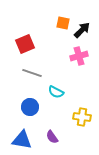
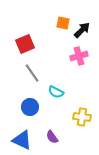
gray line: rotated 36 degrees clockwise
blue triangle: rotated 15 degrees clockwise
